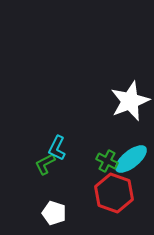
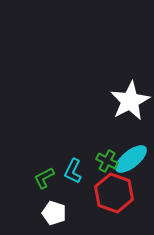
white star: rotated 6 degrees counterclockwise
cyan L-shape: moved 16 px right, 23 px down
green L-shape: moved 1 px left, 14 px down
